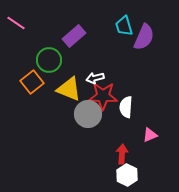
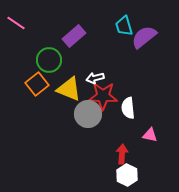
purple semicircle: rotated 152 degrees counterclockwise
orange square: moved 5 px right, 2 px down
white semicircle: moved 2 px right, 1 px down; rotated 10 degrees counterclockwise
pink triangle: rotated 35 degrees clockwise
